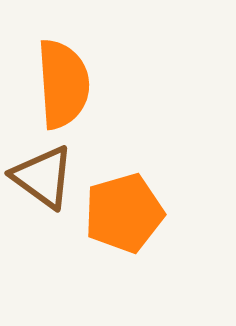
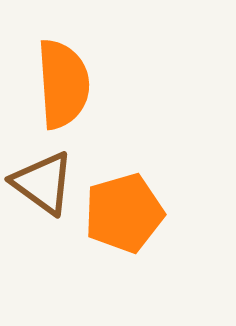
brown triangle: moved 6 px down
